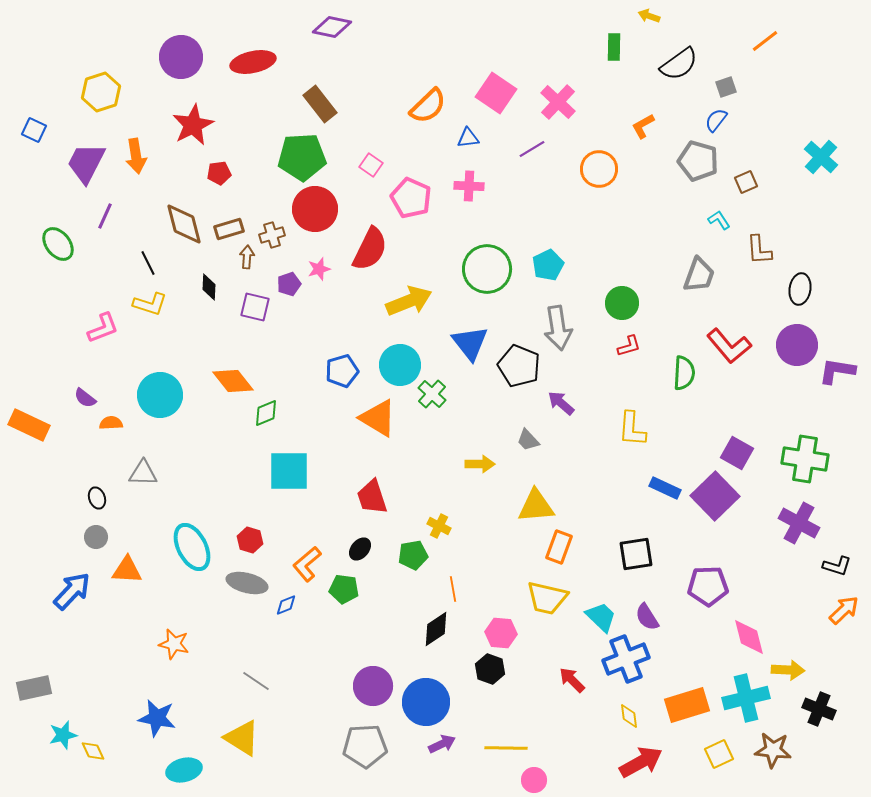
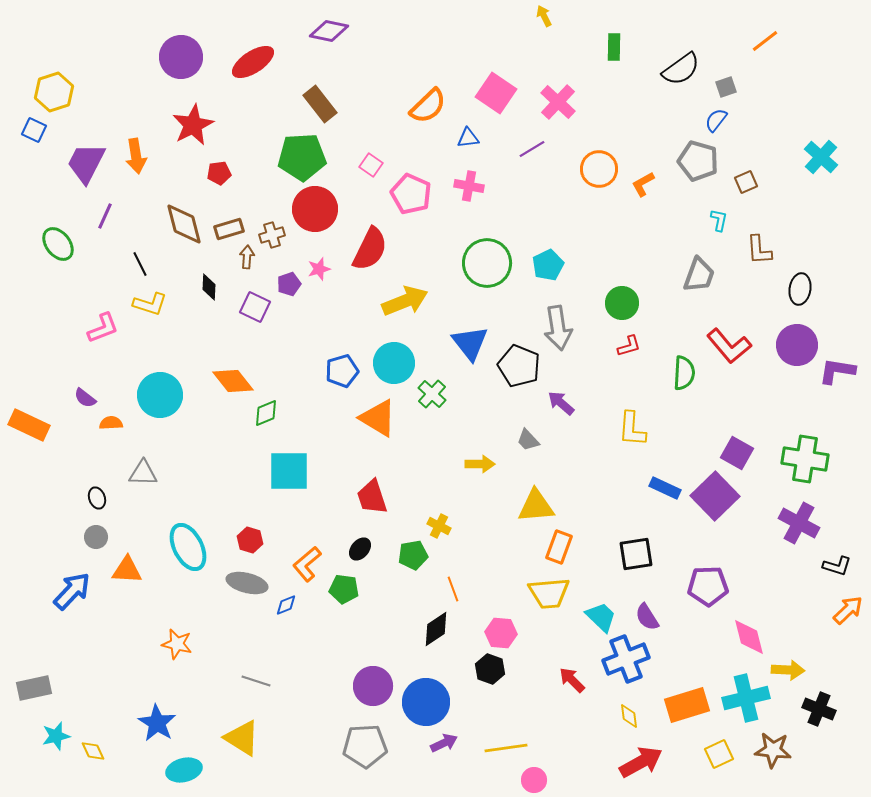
yellow arrow at (649, 16): moved 105 px left; rotated 45 degrees clockwise
purple diamond at (332, 27): moved 3 px left, 4 px down
red ellipse at (253, 62): rotated 21 degrees counterclockwise
black semicircle at (679, 64): moved 2 px right, 5 px down
yellow hexagon at (101, 92): moved 47 px left
orange L-shape at (643, 126): moved 58 px down
pink cross at (469, 186): rotated 8 degrees clockwise
pink pentagon at (411, 198): moved 4 px up
cyan L-shape at (719, 220): rotated 45 degrees clockwise
black line at (148, 263): moved 8 px left, 1 px down
green circle at (487, 269): moved 6 px up
yellow arrow at (409, 301): moved 4 px left
purple square at (255, 307): rotated 12 degrees clockwise
cyan circle at (400, 365): moved 6 px left, 2 px up
cyan ellipse at (192, 547): moved 4 px left
orange line at (453, 589): rotated 10 degrees counterclockwise
yellow trapezoid at (547, 598): moved 2 px right, 5 px up; rotated 18 degrees counterclockwise
orange arrow at (844, 610): moved 4 px right
orange star at (174, 644): moved 3 px right
gray line at (256, 681): rotated 16 degrees counterclockwise
blue star at (157, 718): moved 5 px down; rotated 21 degrees clockwise
cyan star at (63, 735): moved 7 px left, 1 px down
purple arrow at (442, 744): moved 2 px right, 1 px up
yellow line at (506, 748): rotated 9 degrees counterclockwise
